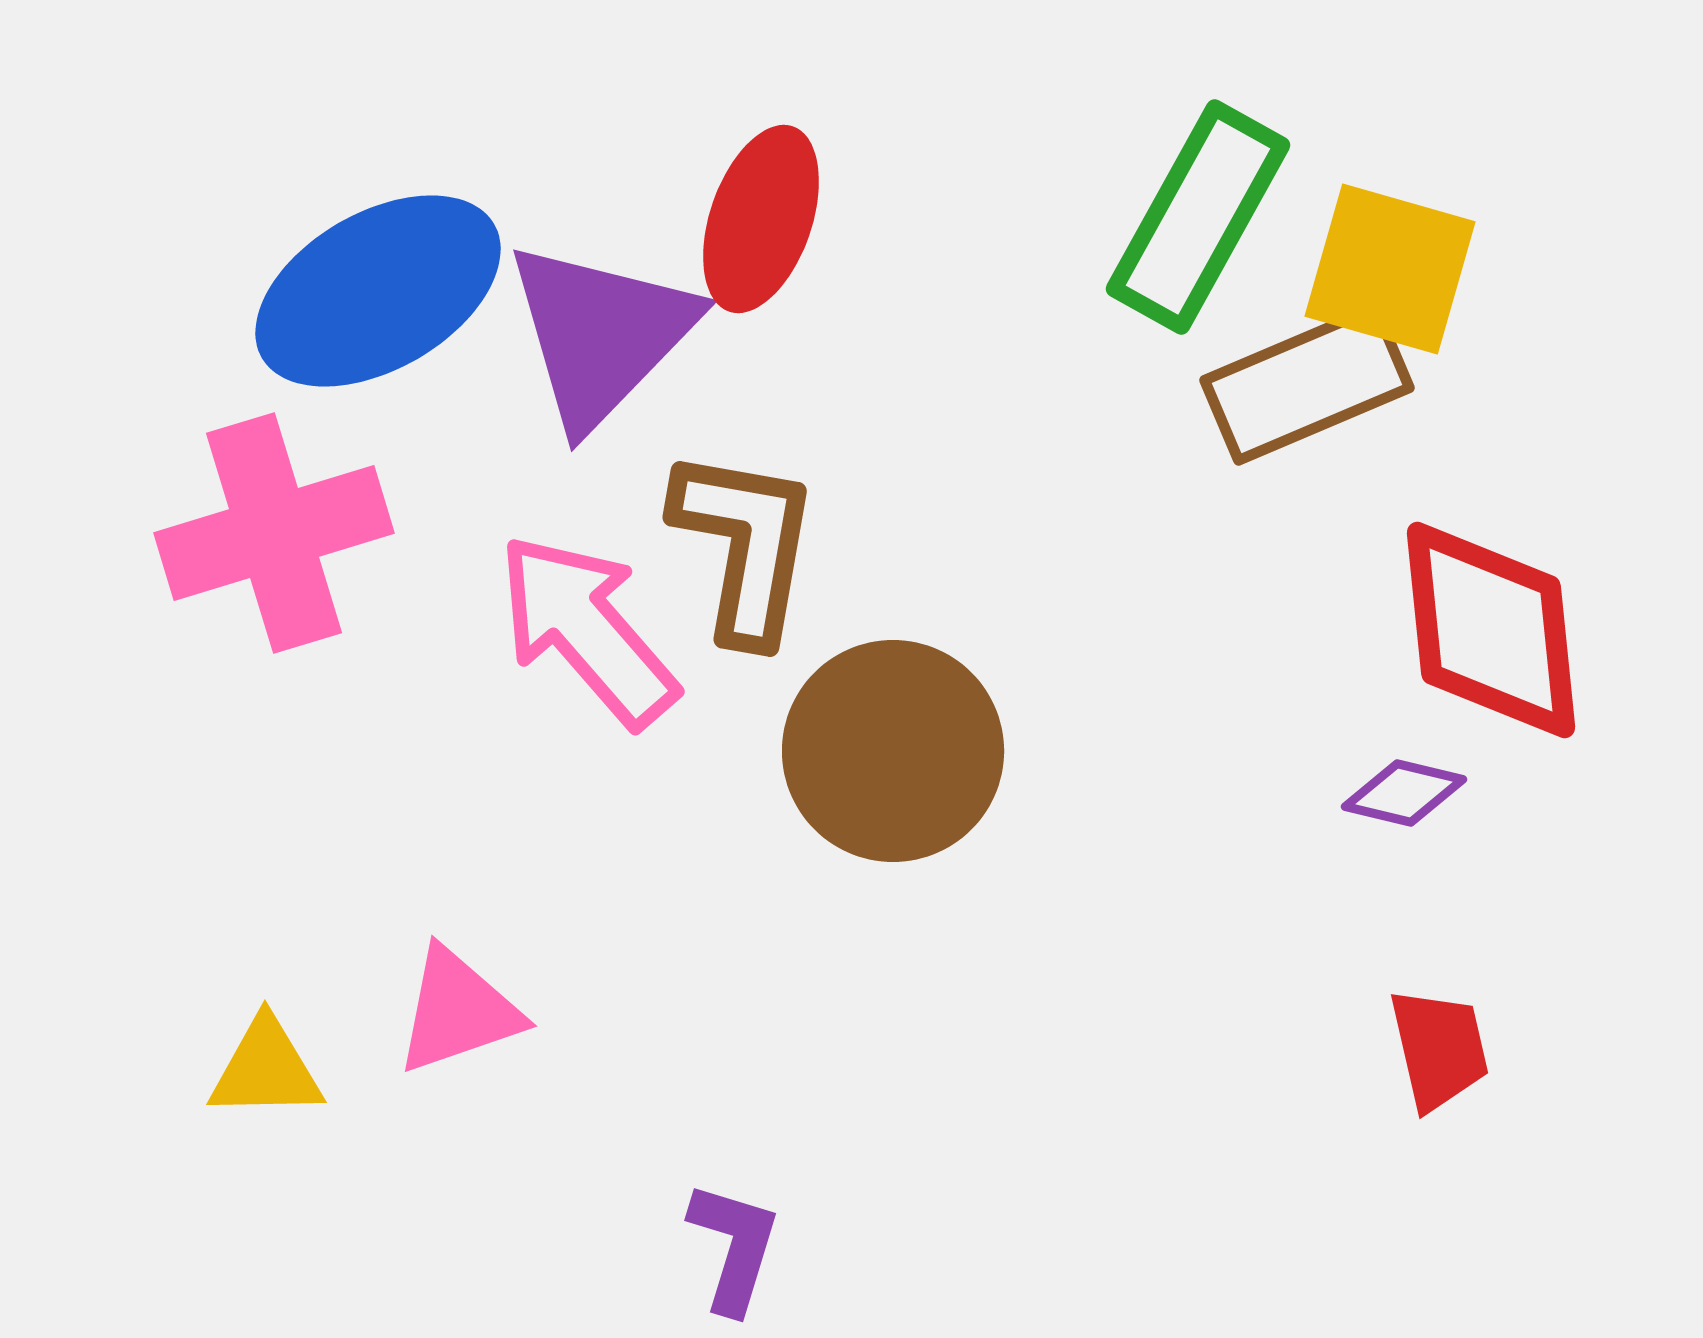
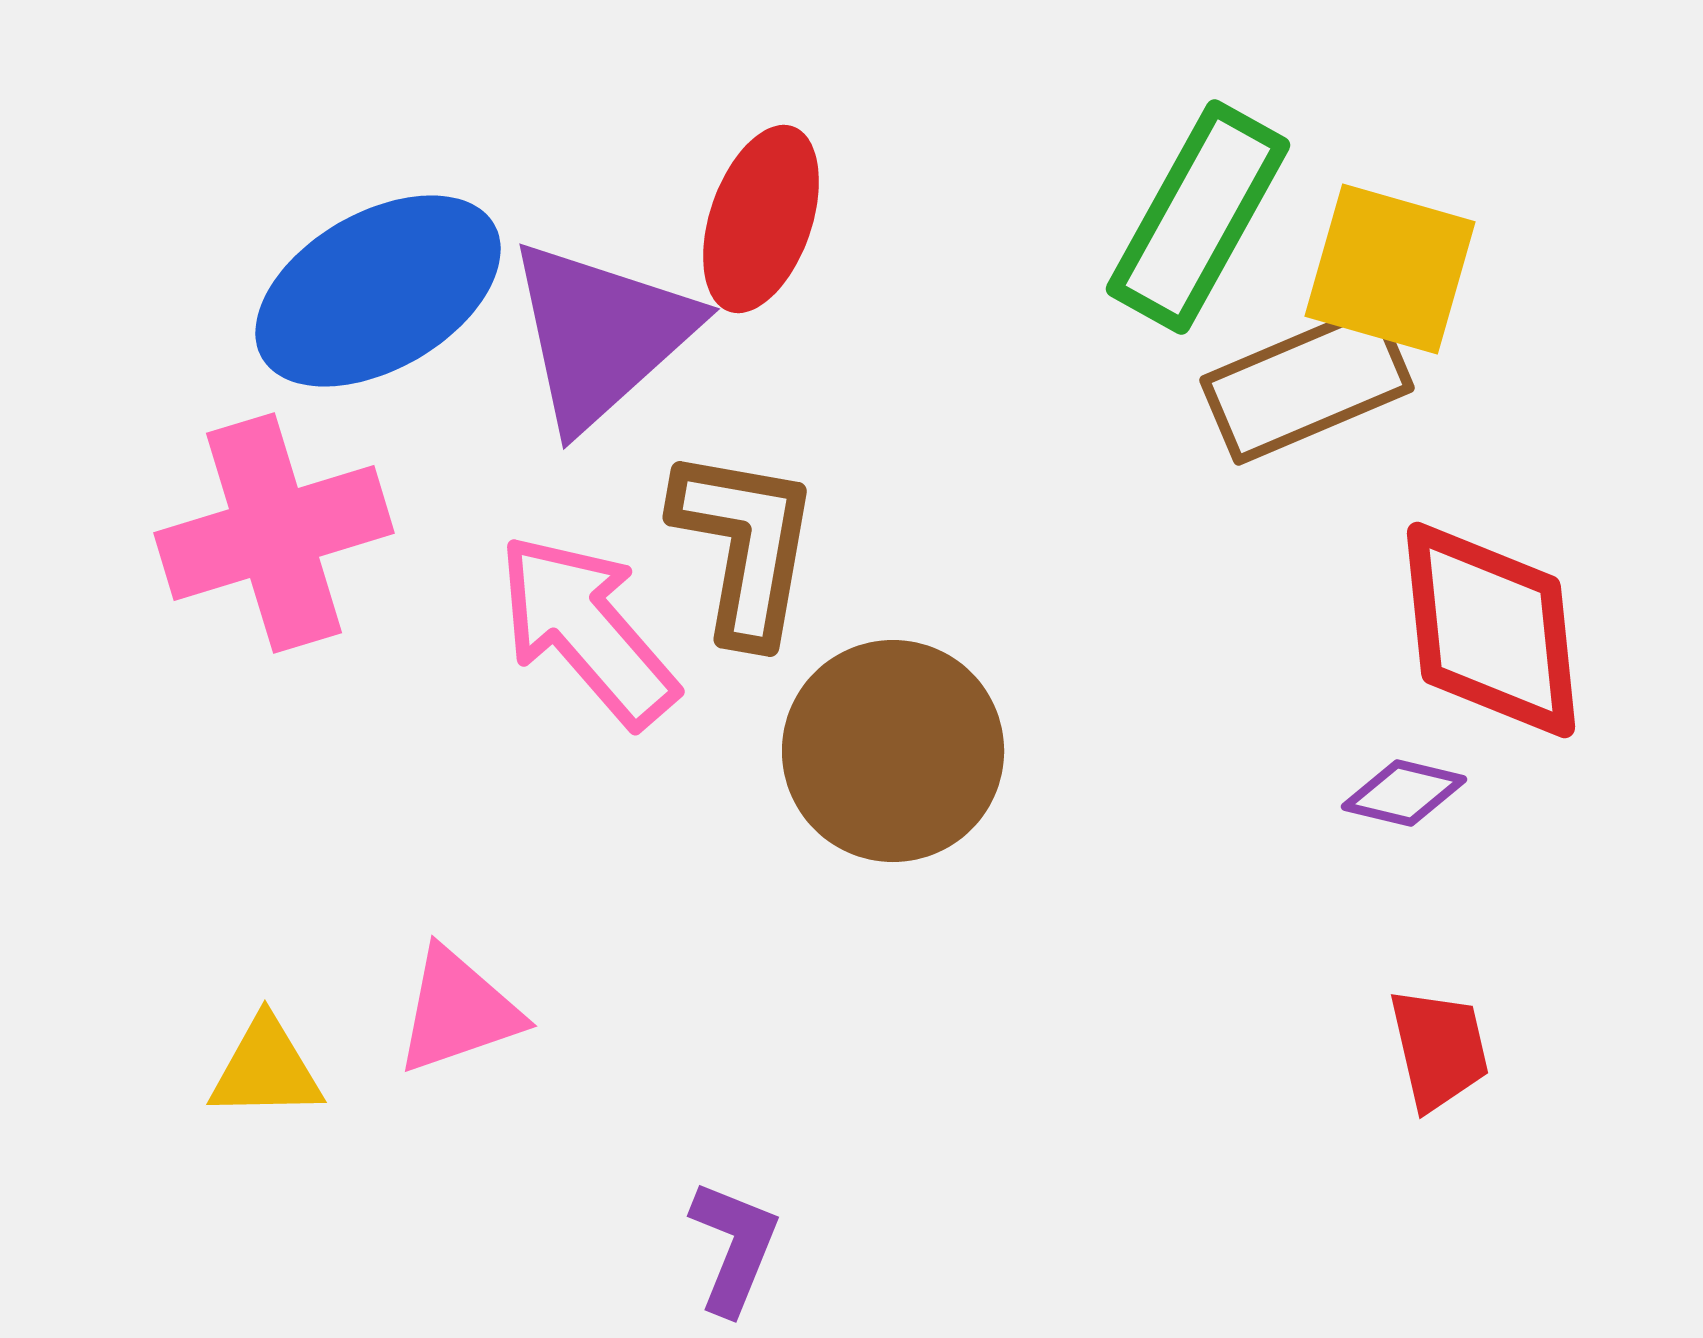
purple triangle: rotated 4 degrees clockwise
purple L-shape: rotated 5 degrees clockwise
